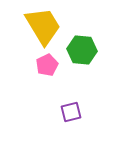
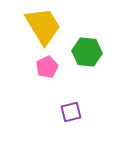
green hexagon: moved 5 px right, 2 px down
pink pentagon: moved 2 px down
